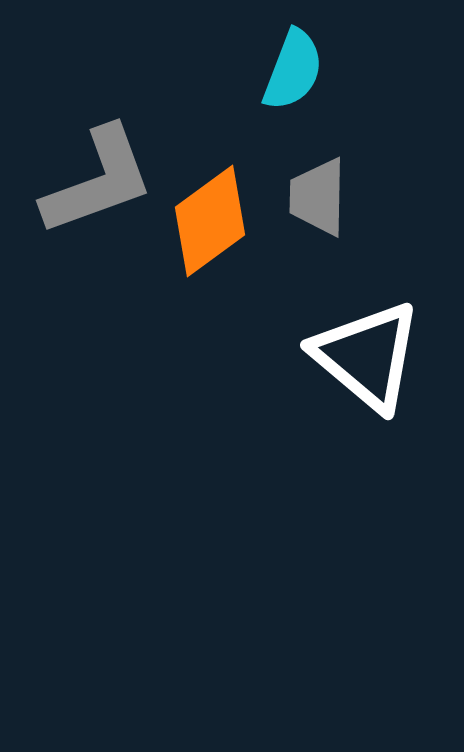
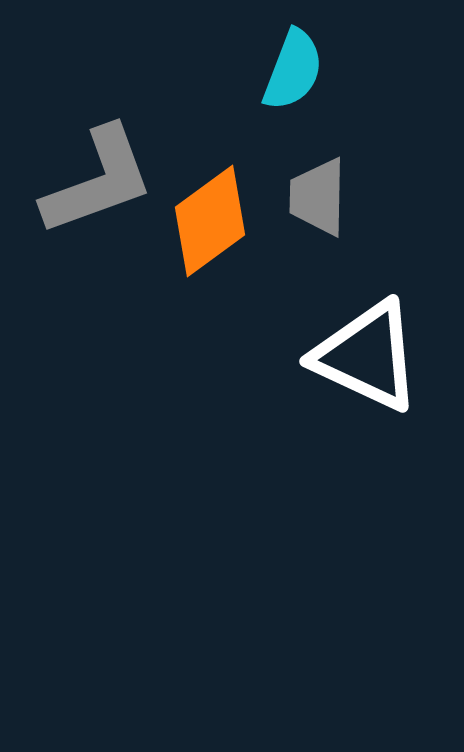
white triangle: rotated 15 degrees counterclockwise
